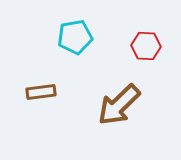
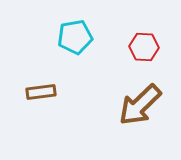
red hexagon: moved 2 px left, 1 px down
brown arrow: moved 21 px right
